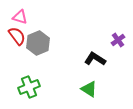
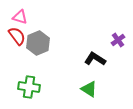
green cross: rotated 30 degrees clockwise
